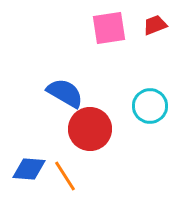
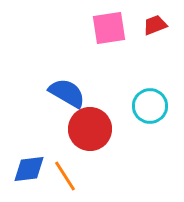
blue semicircle: moved 2 px right
blue diamond: rotated 12 degrees counterclockwise
